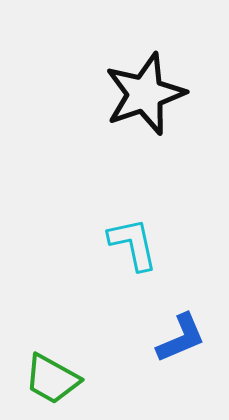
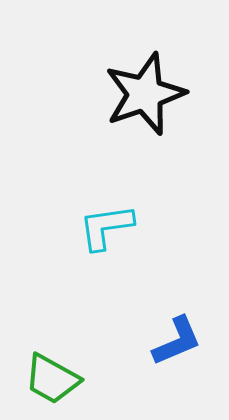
cyan L-shape: moved 27 px left, 17 px up; rotated 86 degrees counterclockwise
blue L-shape: moved 4 px left, 3 px down
